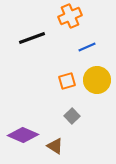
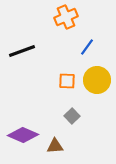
orange cross: moved 4 px left, 1 px down
black line: moved 10 px left, 13 px down
blue line: rotated 30 degrees counterclockwise
orange square: rotated 18 degrees clockwise
brown triangle: rotated 36 degrees counterclockwise
